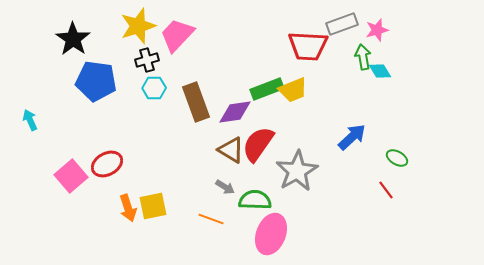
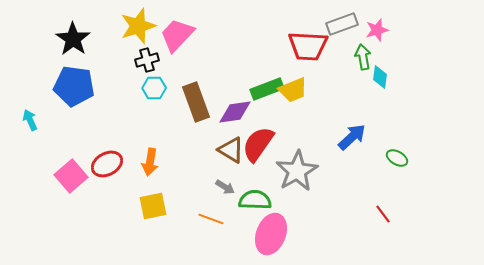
cyan diamond: moved 6 px down; rotated 40 degrees clockwise
blue pentagon: moved 22 px left, 5 px down
red line: moved 3 px left, 24 px down
orange arrow: moved 22 px right, 46 px up; rotated 28 degrees clockwise
